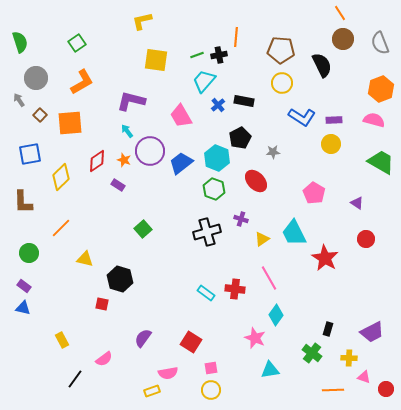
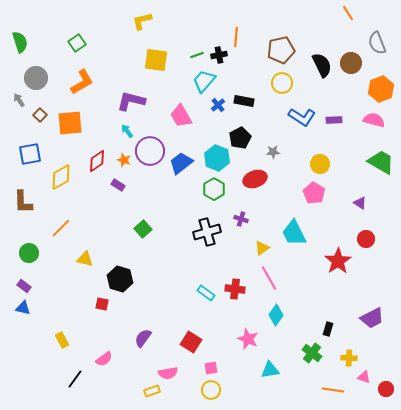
orange line at (340, 13): moved 8 px right
brown circle at (343, 39): moved 8 px right, 24 px down
gray semicircle at (380, 43): moved 3 px left
brown pentagon at (281, 50): rotated 16 degrees counterclockwise
yellow circle at (331, 144): moved 11 px left, 20 px down
yellow diamond at (61, 177): rotated 16 degrees clockwise
red ellipse at (256, 181): moved 1 px left, 2 px up; rotated 65 degrees counterclockwise
green hexagon at (214, 189): rotated 10 degrees clockwise
purple triangle at (357, 203): moved 3 px right
yellow triangle at (262, 239): moved 9 px down
red star at (325, 258): moved 13 px right, 3 px down; rotated 8 degrees clockwise
purple trapezoid at (372, 332): moved 14 px up
pink star at (255, 338): moved 7 px left, 1 px down
orange line at (333, 390): rotated 10 degrees clockwise
